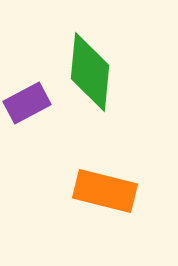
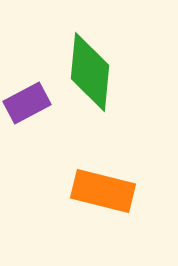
orange rectangle: moved 2 px left
